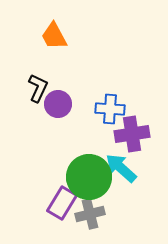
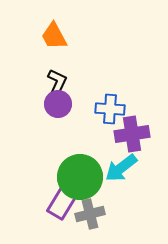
black L-shape: moved 19 px right, 5 px up
cyan arrow: rotated 80 degrees counterclockwise
green circle: moved 9 px left
